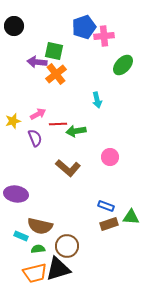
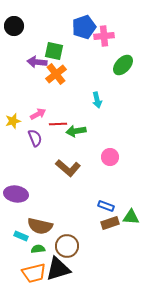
brown rectangle: moved 1 px right, 1 px up
orange trapezoid: moved 1 px left
